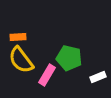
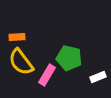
orange rectangle: moved 1 px left
yellow semicircle: moved 2 px down
